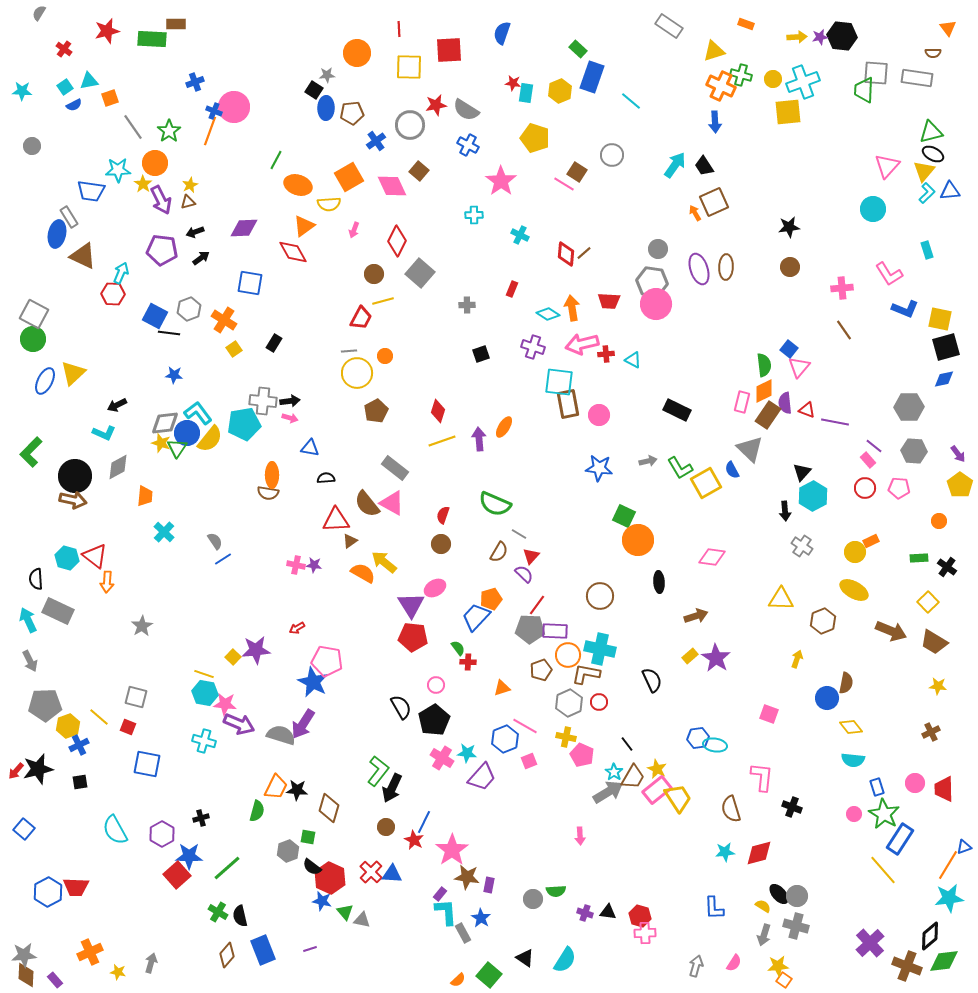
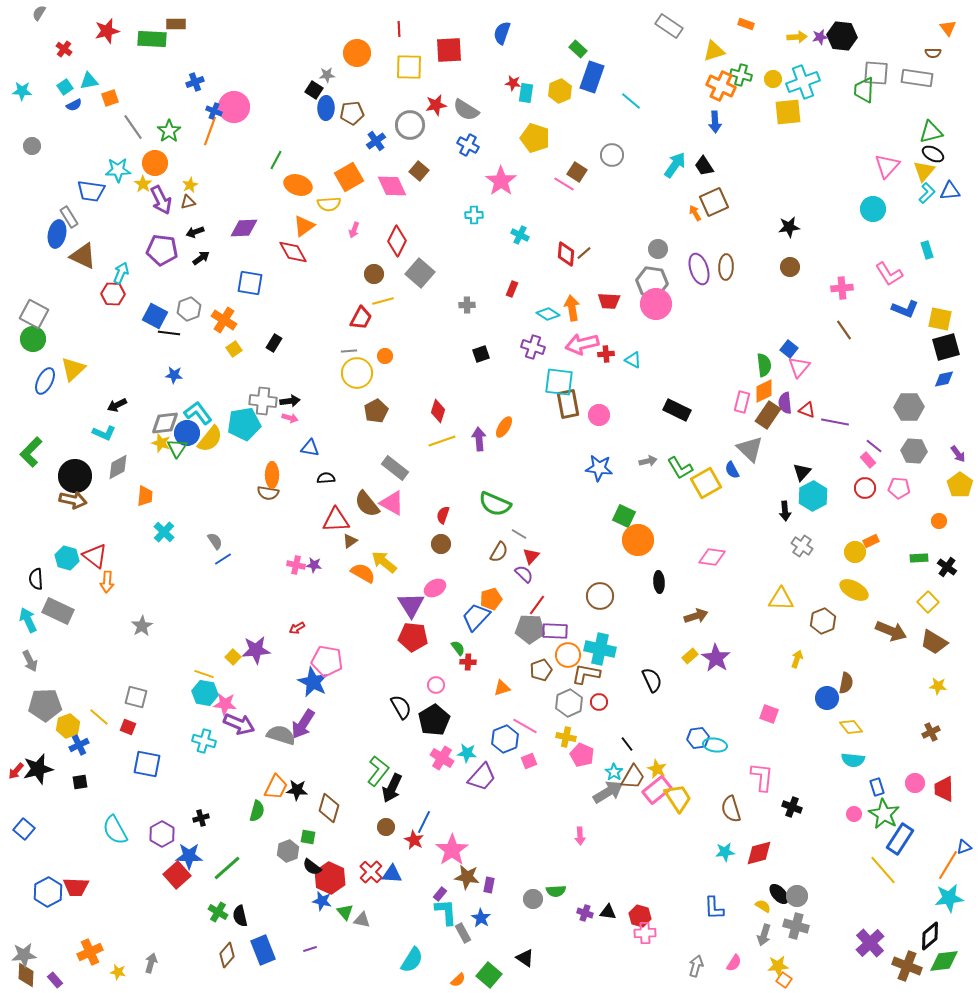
yellow triangle at (73, 373): moved 4 px up
cyan semicircle at (565, 960): moved 153 px left
